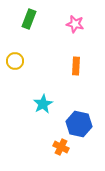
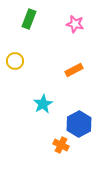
orange rectangle: moved 2 px left, 4 px down; rotated 60 degrees clockwise
blue hexagon: rotated 20 degrees clockwise
orange cross: moved 2 px up
